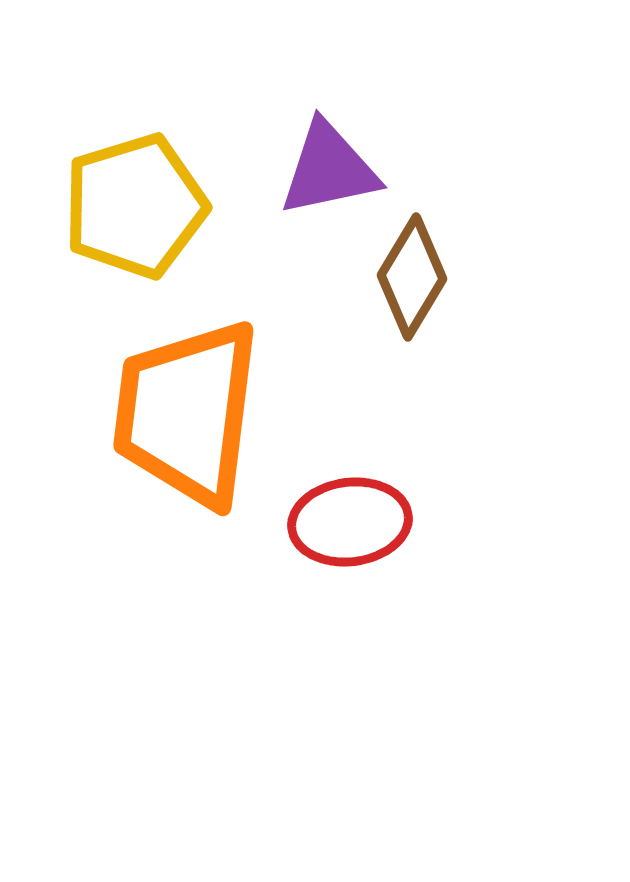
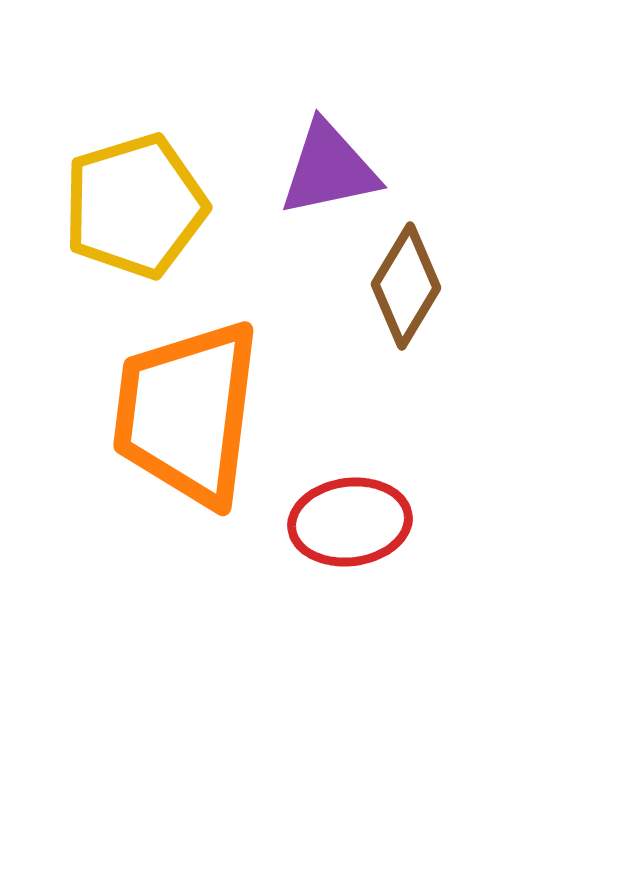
brown diamond: moved 6 px left, 9 px down
